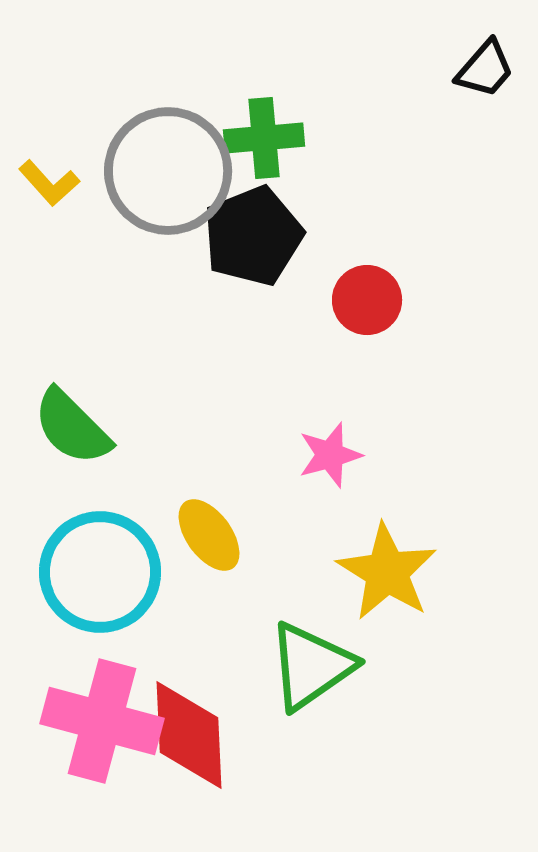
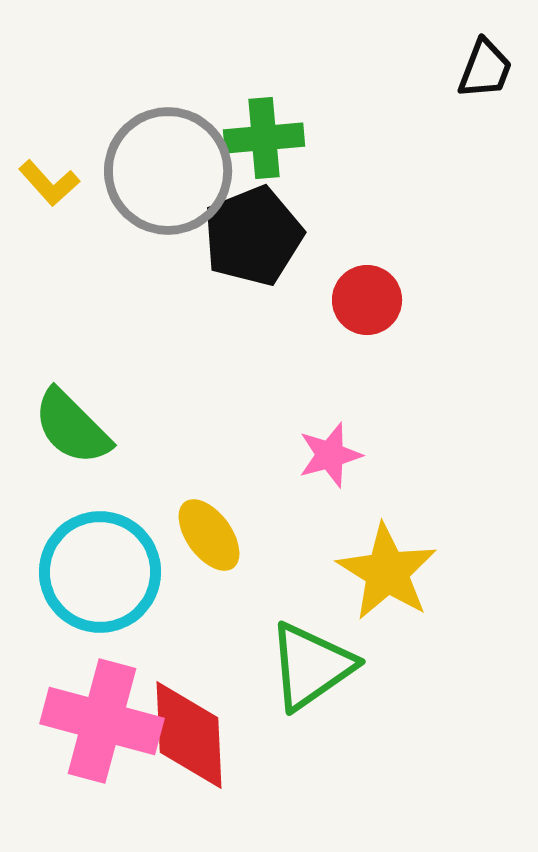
black trapezoid: rotated 20 degrees counterclockwise
